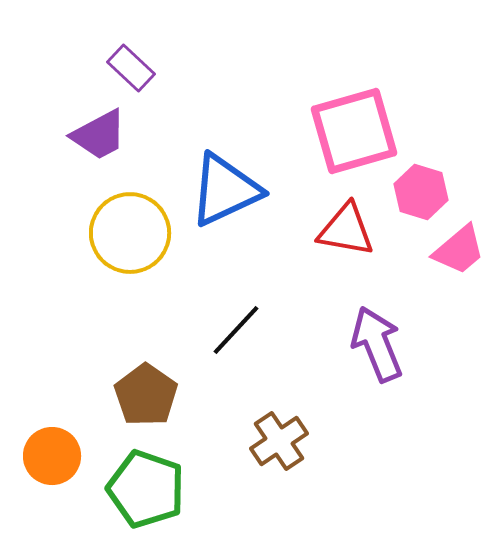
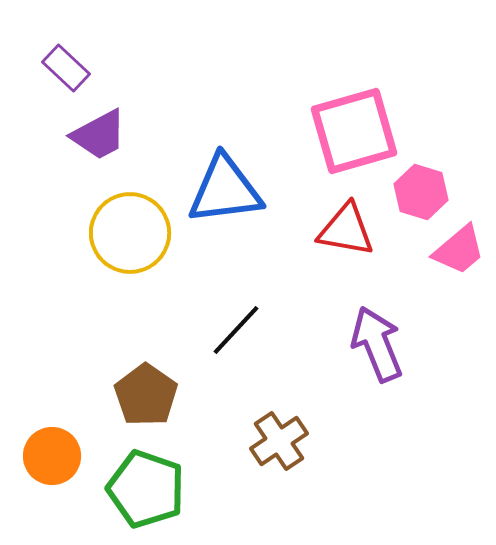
purple rectangle: moved 65 px left
blue triangle: rotated 18 degrees clockwise
